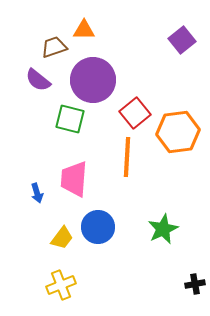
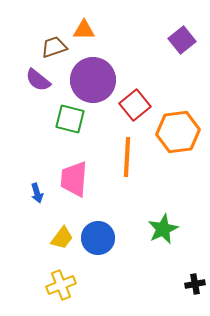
red square: moved 8 px up
blue circle: moved 11 px down
